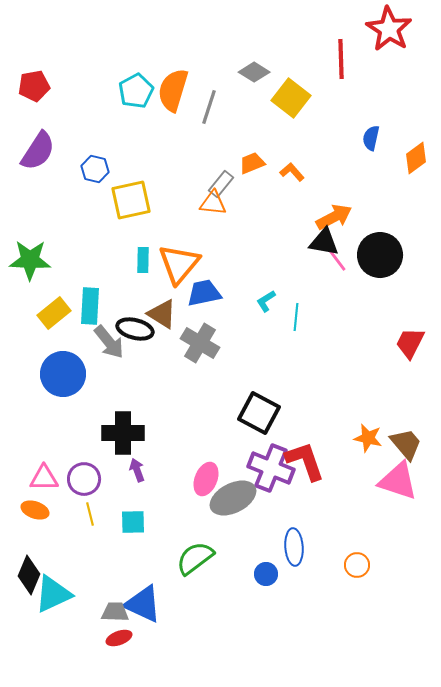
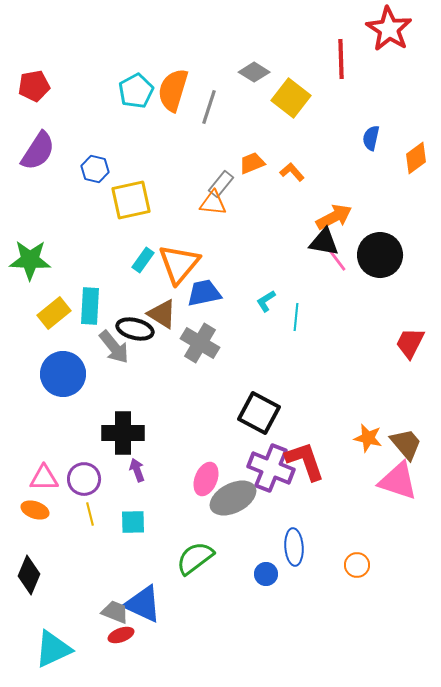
cyan rectangle at (143, 260): rotated 35 degrees clockwise
gray arrow at (109, 342): moved 5 px right, 5 px down
cyan triangle at (53, 594): moved 55 px down
gray trapezoid at (115, 612): rotated 20 degrees clockwise
red ellipse at (119, 638): moved 2 px right, 3 px up
